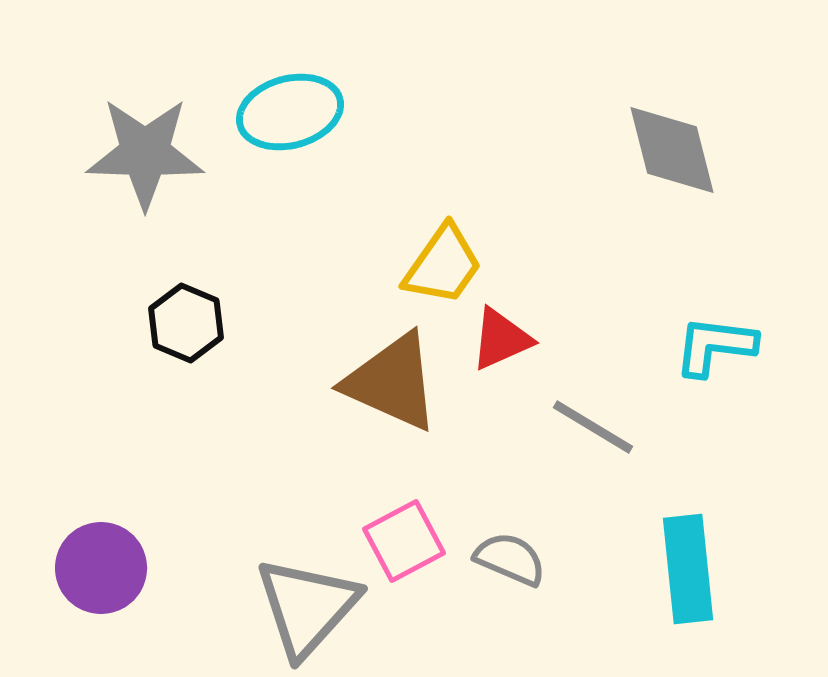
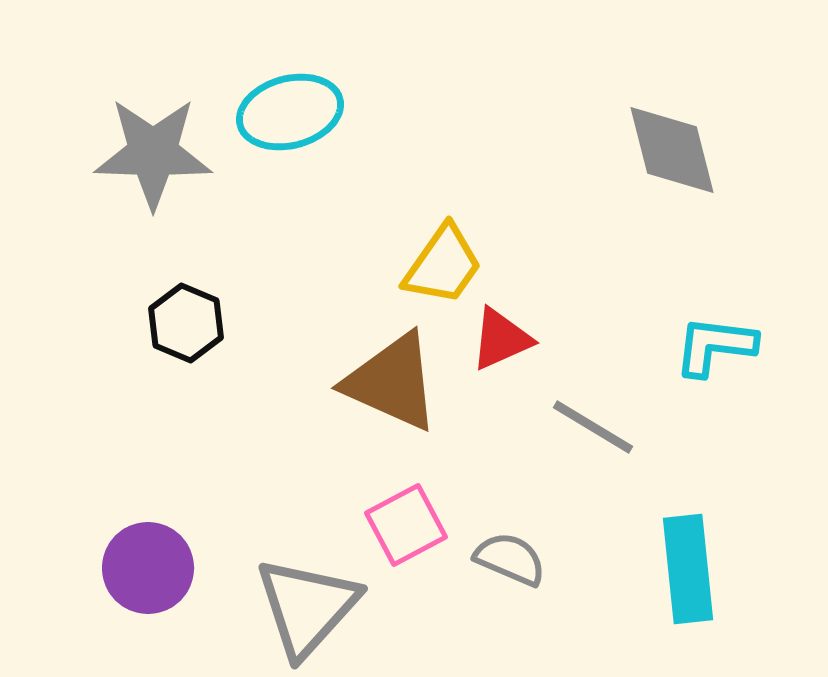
gray star: moved 8 px right
pink square: moved 2 px right, 16 px up
purple circle: moved 47 px right
